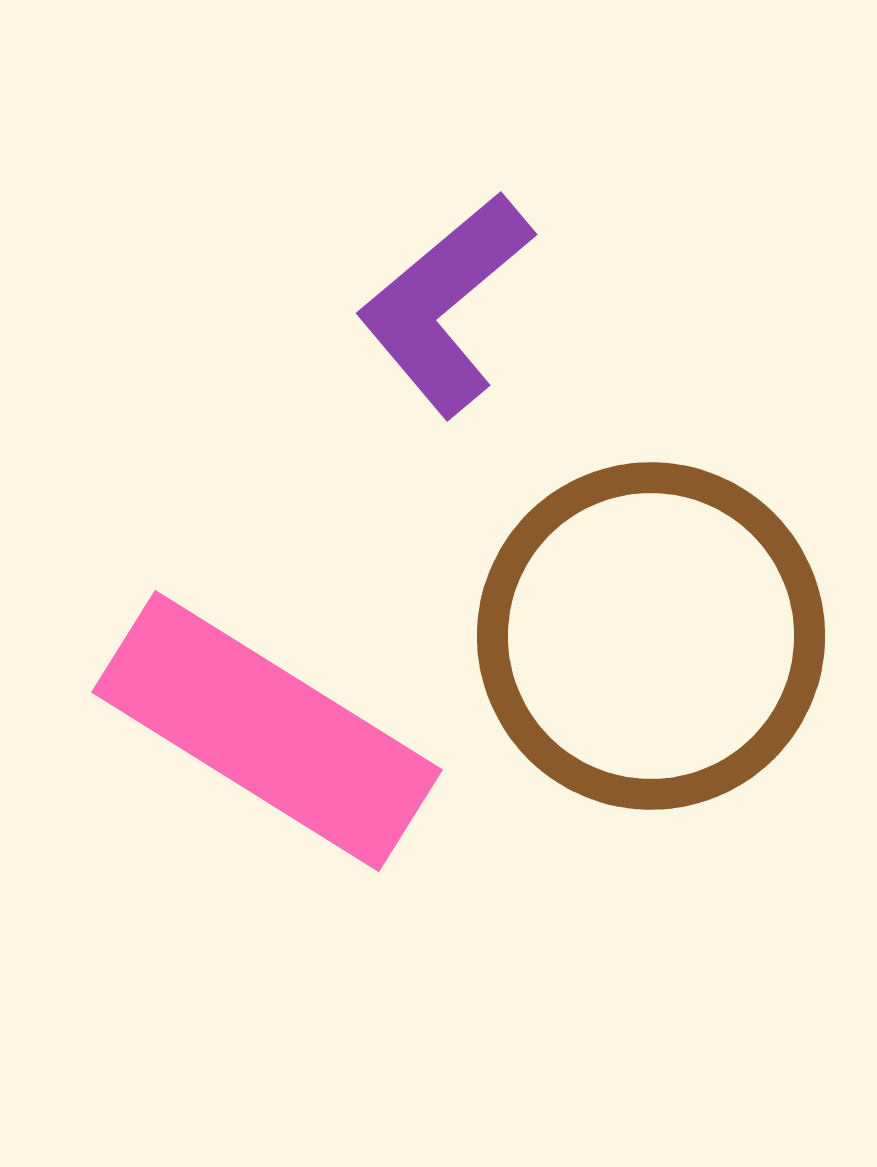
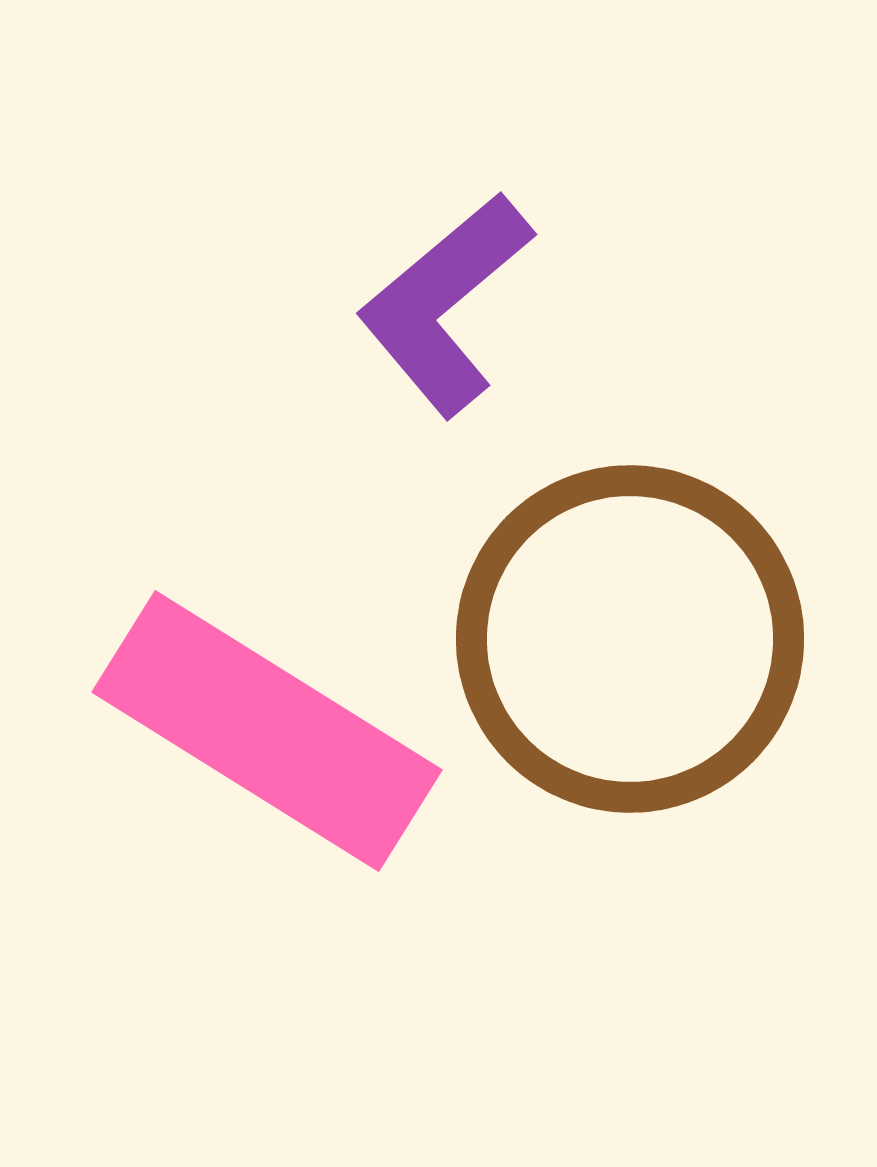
brown circle: moved 21 px left, 3 px down
